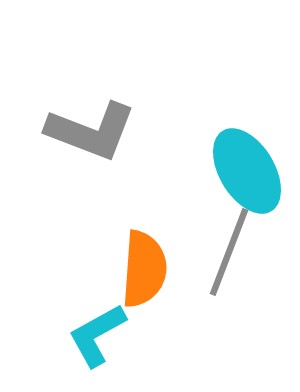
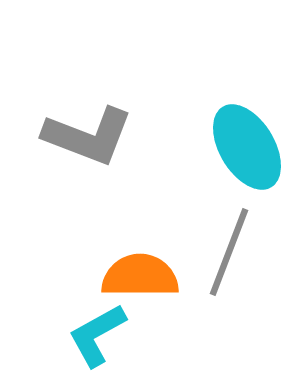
gray L-shape: moved 3 px left, 5 px down
cyan ellipse: moved 24 px up
orange semicircle: moved 4 px left, 7 px down; rotated 94 degrees counterclockwise
